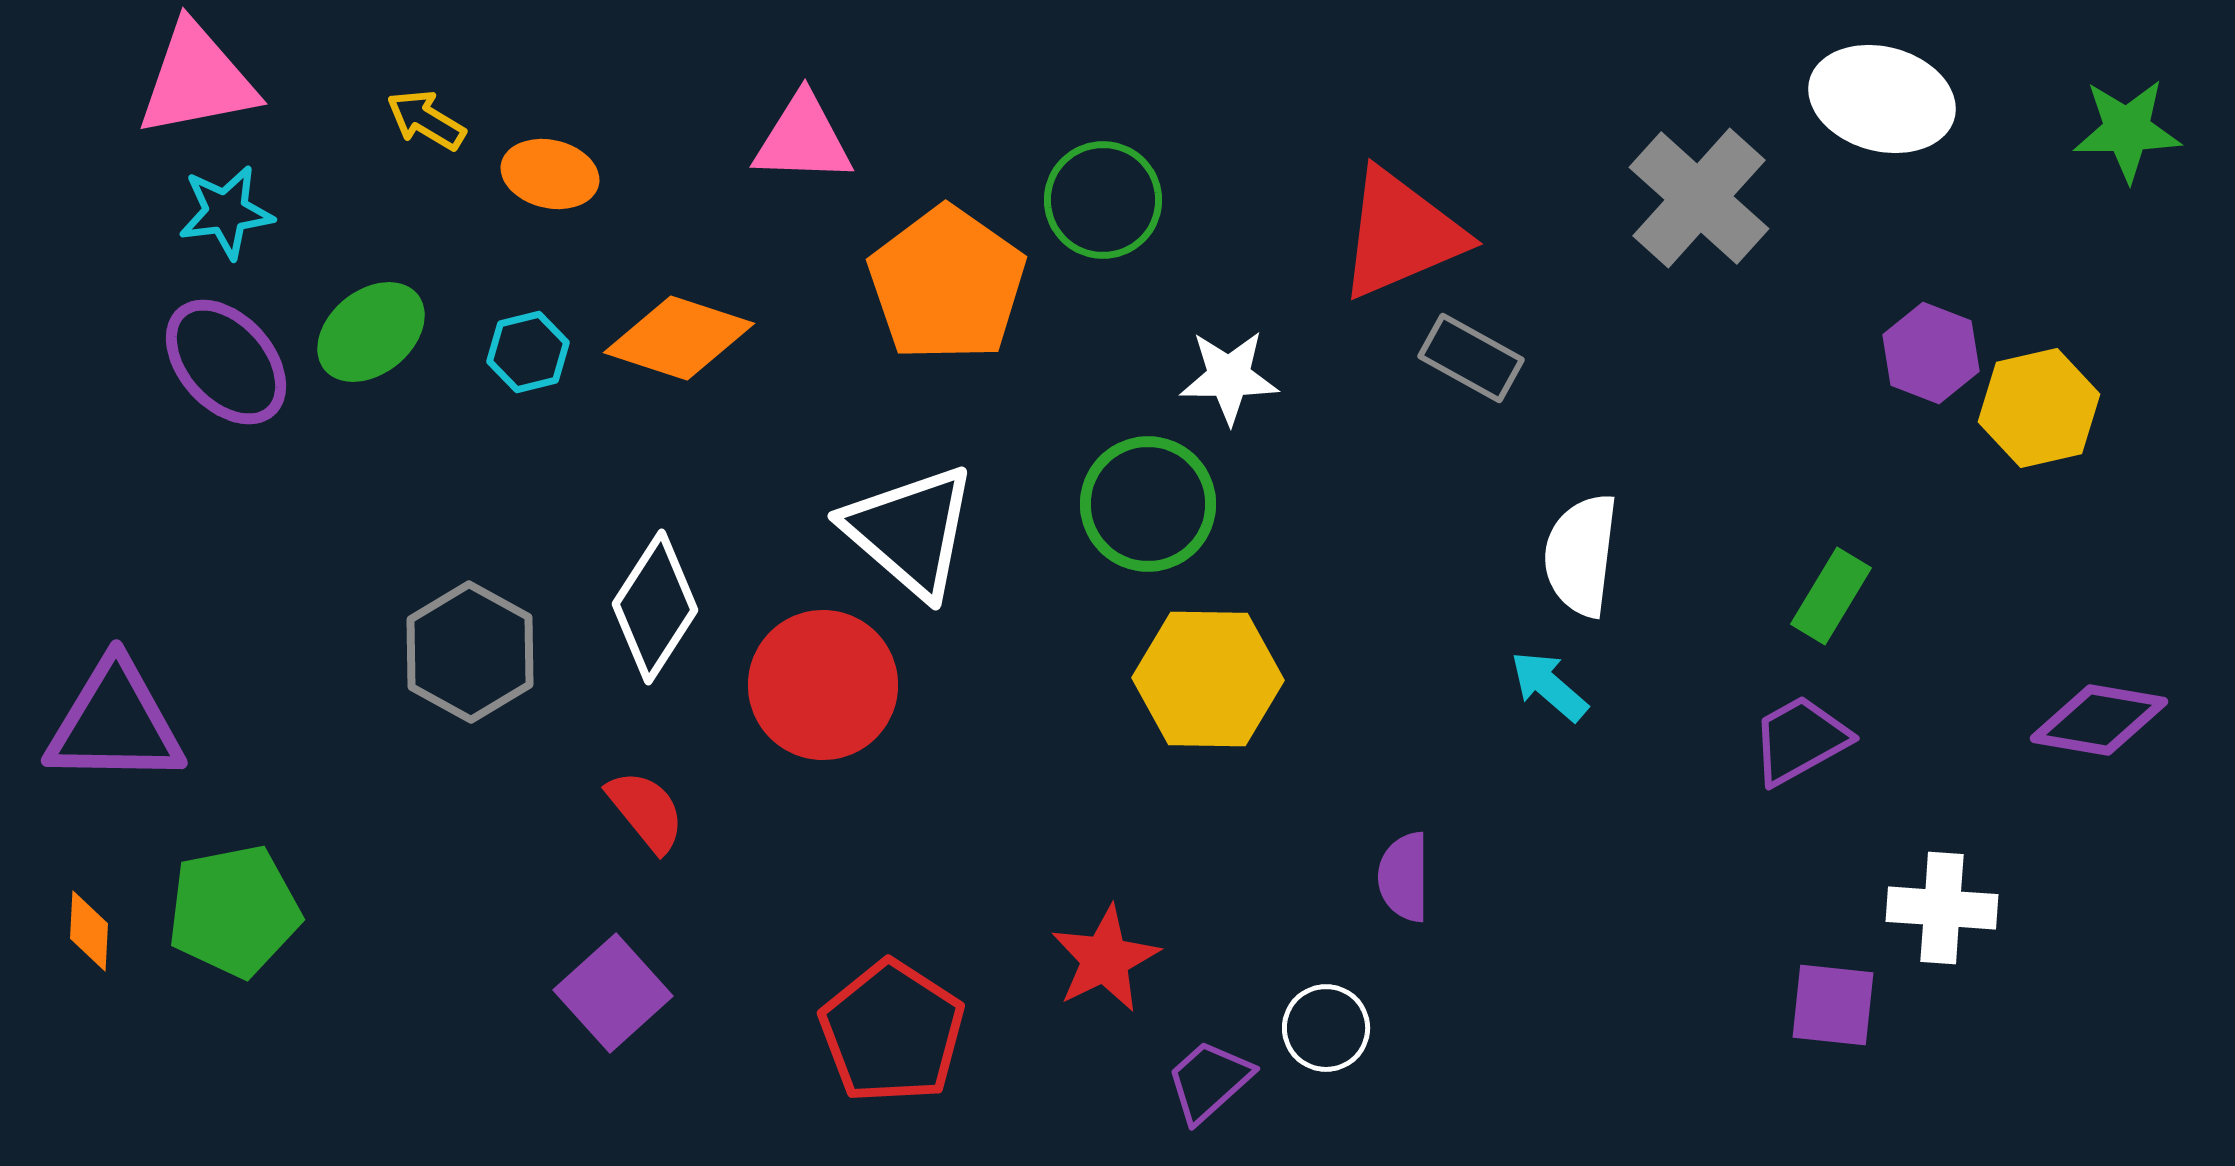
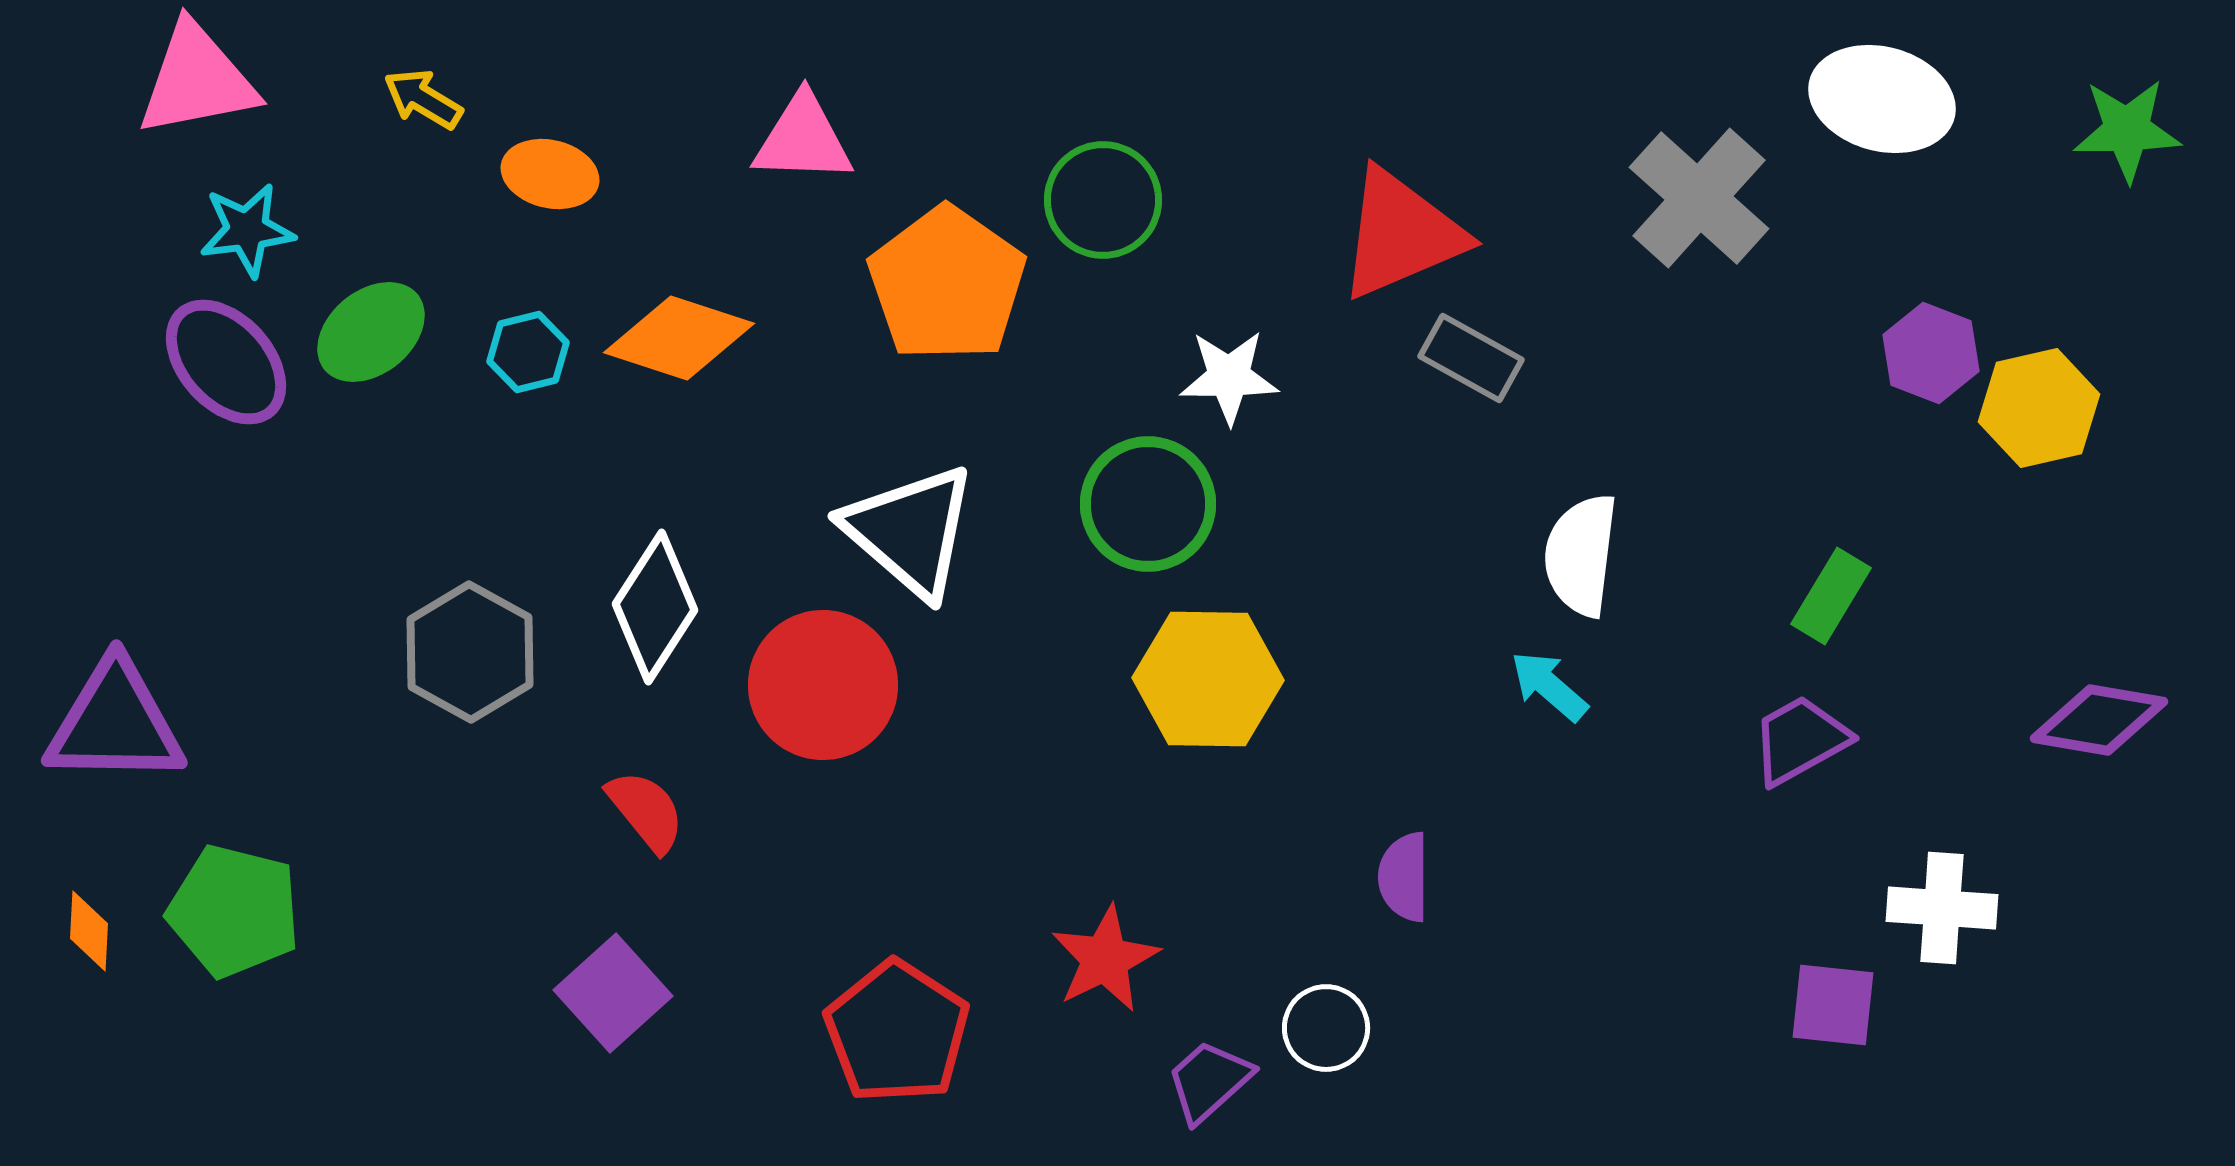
yellow arrow at (426, 120): moved 3 px left, 21 px up
cyan star at (226, 212): moved 21 px right, 18 px down
green pentagon at (234, 911): rotated 25 degrees clockwise
red pentagon at (892, 1032): moved 5 px right
